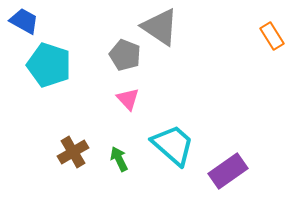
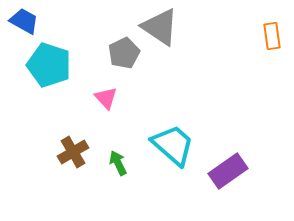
orange rectangle: rotated 24 degrees clockwise
gray pentagon: moved 1 px left, 2 px up; rotated 24 degrees clockwise
pink triangle: moved 22 px left, 1 px up
green arrow: moved 1 px left, 4 px down
